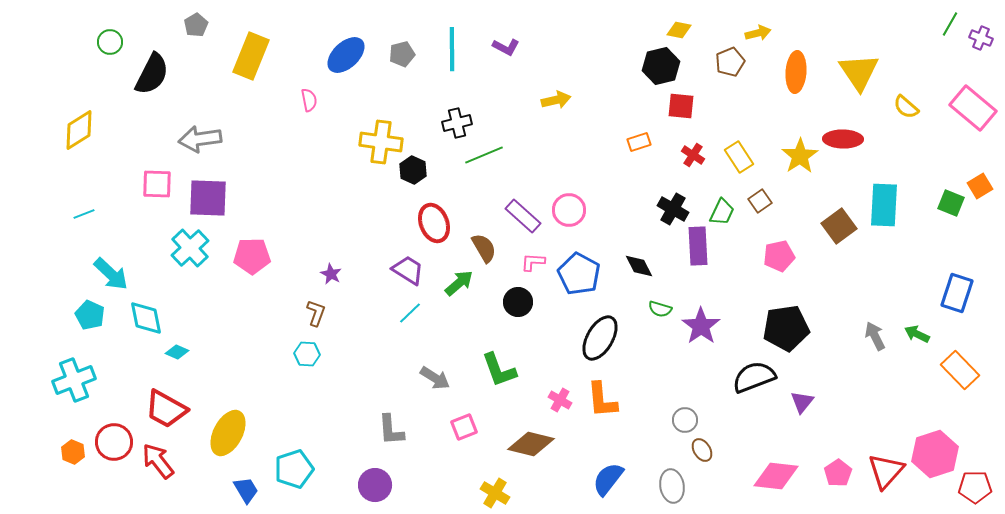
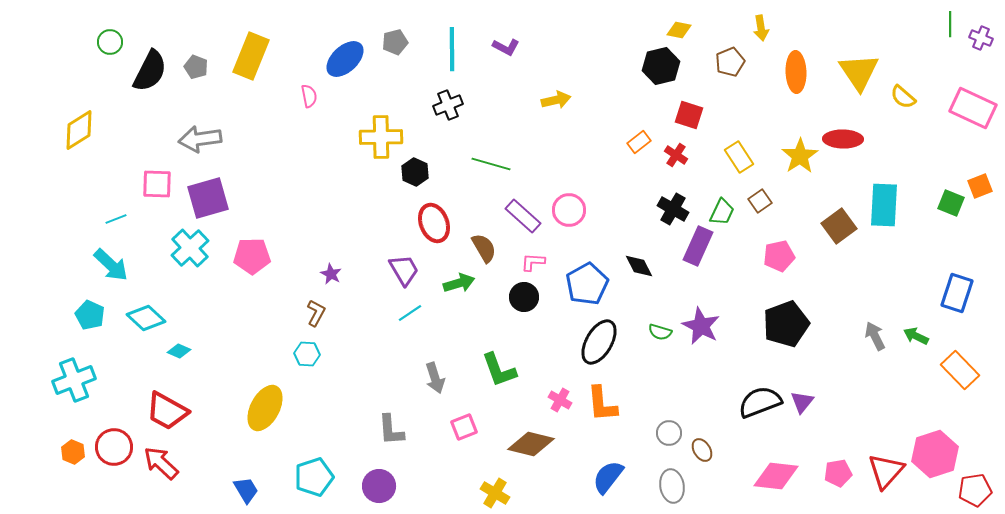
green line at (950, 24): rotated 30 degrees counterclockwise
gray pentagon at (196, 25): moved 42 px down; rotated 20 degrees counterclockwise
yellow arrow at (758, 33): moved 3 px right, 5 px up; rotated 95 degrees clockwise
gray pentagon at (402, 54): moved 7 px left, 12 px up
blue ellipse at (346, 55): moved 1 px left, 4 px down
orange ellipse at (796, 72): rotated 6 degrees counterclockwise
black semicircle at (152, 74): moved 2 px left, 3 px up
pink semicircle at (309, 100): moved 4 px up
red square at (681, 106): moved 8 px right, 9 px down; rotated 12 degrees clockwise
yellow semicircle at (906, 107): moved 3 px left, 10 px up
pink rectangle at (973, 108): rotated 15 degrees counterclockwise
black cross at (457, 123): moved 9 px left, 18 px up; rotated 8 degrees counterclockwise
yellow cross at (381, 142): moved 5 px up; rotated 9 degrees counterclockwise
orange rectangle at (639, 142): rotated 20 degrees counterclockwise
green line at (484, 155): moved 7 px right, 9 px down; rotated 39 degrees clockwise
red cross at (693, 155): moved 17 px left
black hexagon at (413, 170): moved 2 px right, 2 px down
orange square at (980, 186): rotated 10 degrees clockwise
purple square at (208, 198): rotated 18 degrees counterclockwise
cyan line at (84, 214): moved 32 px right, 5 px down
purple rectangle at (698, 246): rotated 27 degrees clockwise
purple trapezoid at (408, 270): moved 4 px left; rotated 28 degrees clockwise
cyan arrow at (111, 274): moved 9 px up
blue pentagon at (579, 274): moved 8 px right, 10 px down; rotated 15 degrees clockwise
green arrow at (459, 283): rotated 24 degrees clockwise
black circle at (518, 302): moved 6 px right, 5 px up
green semicircle at (660, 309): moved 23 px down
brown L-shape at (316, 313): rotated 8 degrees clockwise
cyan line at (410, 313): rotated 10 degrees clockwise
cyan diamond at (146, 318): rotated 36 degrees counterclockwise
purple star at (701, 326): rotated 9 degrees counterclockwise
black pentagon at (786, 328): moved 4 px up; rotated 12 degrees counterclockwise
green arrow at (917, 334): moved 1 px left, 2 px down
black ellipse at (600, 338): moved 1 px left, 4 px down
cyan diamond at (177, 352): moved 2 px right, 1 px up
black semicircle at (754, 377): moved 6 px right, 25 px down
gray arrow at (435, 378): rotated 40 degrees clockwise
orange L-shape at (602, 400): moved 4 px down
red trapezoid at (166, 409): moved 1 px right, 2 px down
gray circle at (685, 420): moved 16 px left, 13 px down
yellow ellipse at (228, 433): moved 37 px right, 25 px up
red circle at (114, 442): moved 5 px down
red arrow at (158, 461): moved 3 px right, 2 px down; rotated 9 degrees counterclockwise
cyan pentagon at (294, 469): moved 20 px right, 8 px down
pink pentagon at (838, 473): rotated 24 degrees clockwise
blue semicircle at (608, 479): moved 2 px up
purple circle at (375, 485): moved 4 px right, 1 px down
red pentagon at (975, 487): moved 3 px down; rotated 8 degrees counterclockwise
